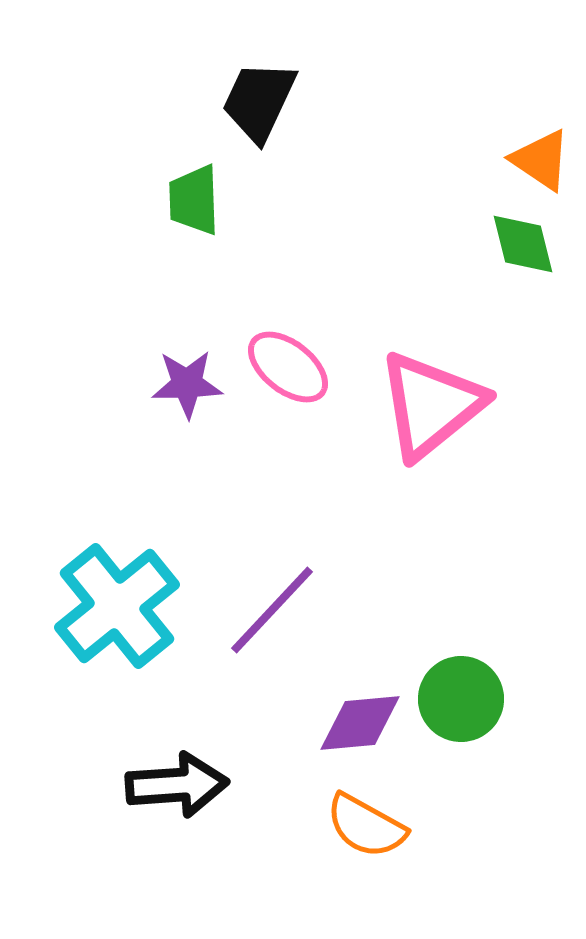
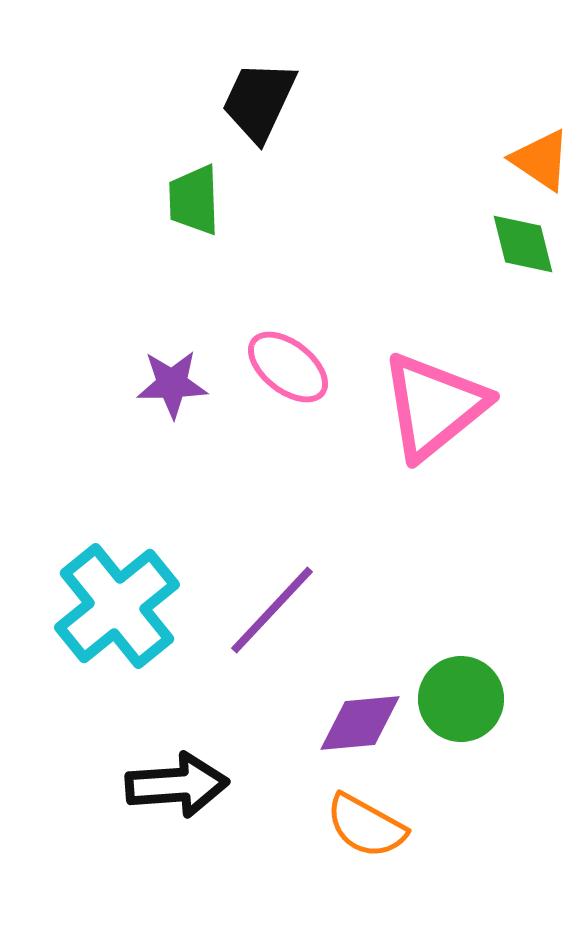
purple star: moved 15 px left
pink triangle: moved 3 px right, 1 px down
